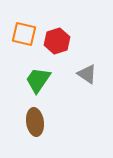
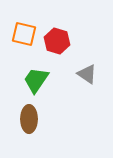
red hexagon: rotated 25 degrees counterclockwise
green trapezoid: moved 2 px left
brown ellipse: moved 6 px left, 3 px up; rotated 8 degrees clockwise
